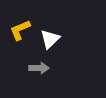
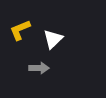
white triangle: moved 3 px right
